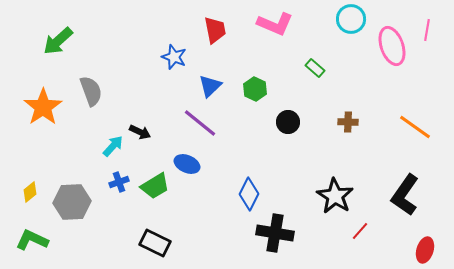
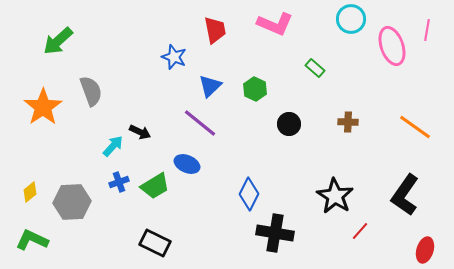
black circle: moved 1 px right, 2 px down
